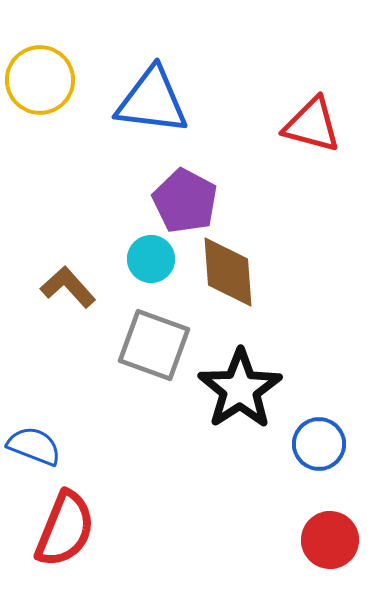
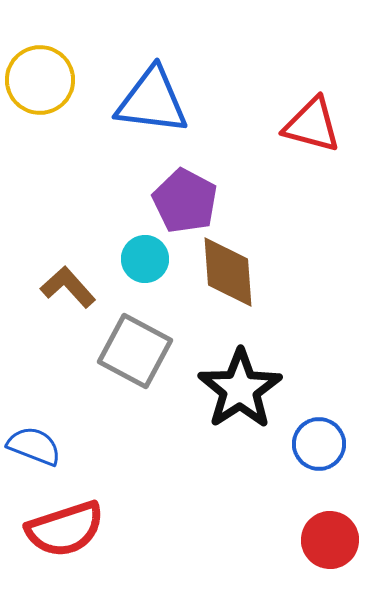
cyan circle: moved 6 px left
gray square: moved 19 px left, 6 px down; rotated 8 degrees clockwise
red semicircle: rotated 50 degrees clockwise
